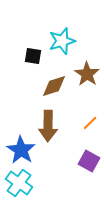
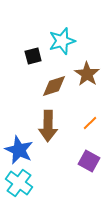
black square: rotated 24 degrees counterclockwise
blue star: moved 2 px left; rotated 8 degrees counterclockwise
